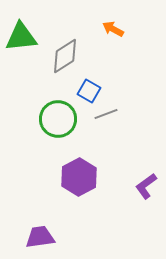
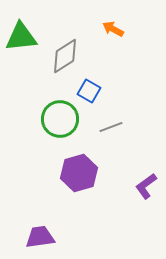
gray line: moved 5 px right, 13 px down
green circle: moved 2 px right
purple hexagon: moved 4 px up; rotated 12 degrees clockwise
